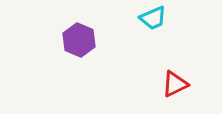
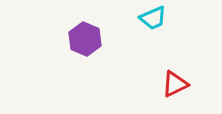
purple hexagon: moved 6 px right, 1 px up
